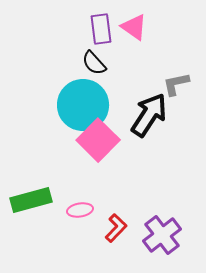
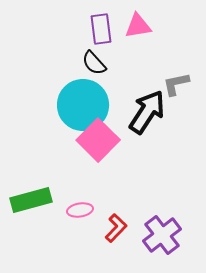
pink triangle: moved 4 px right, 1 px up; rotated 44 degrees counterclockwise
black arrow: moved 2 px left, 3 px up
